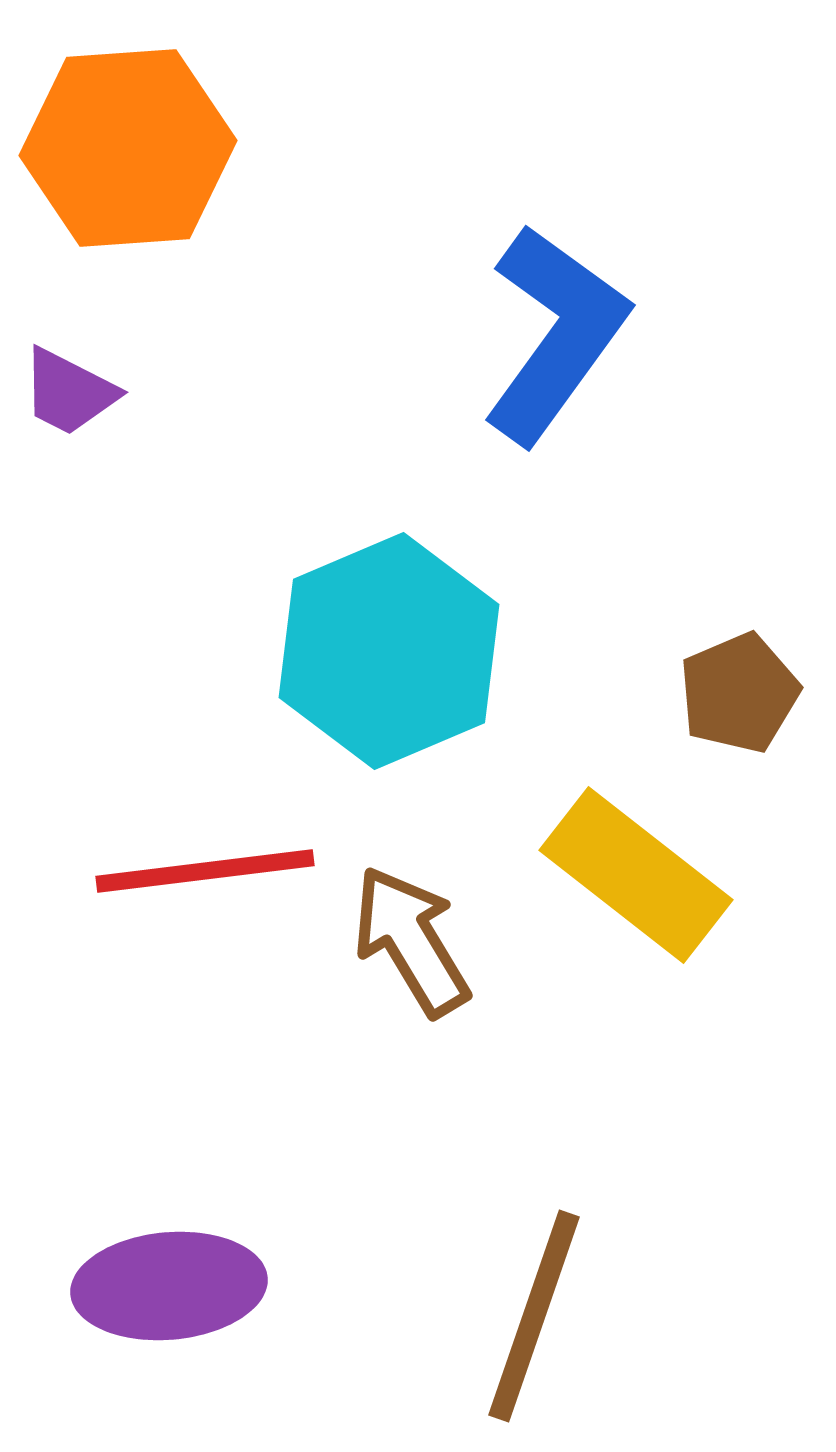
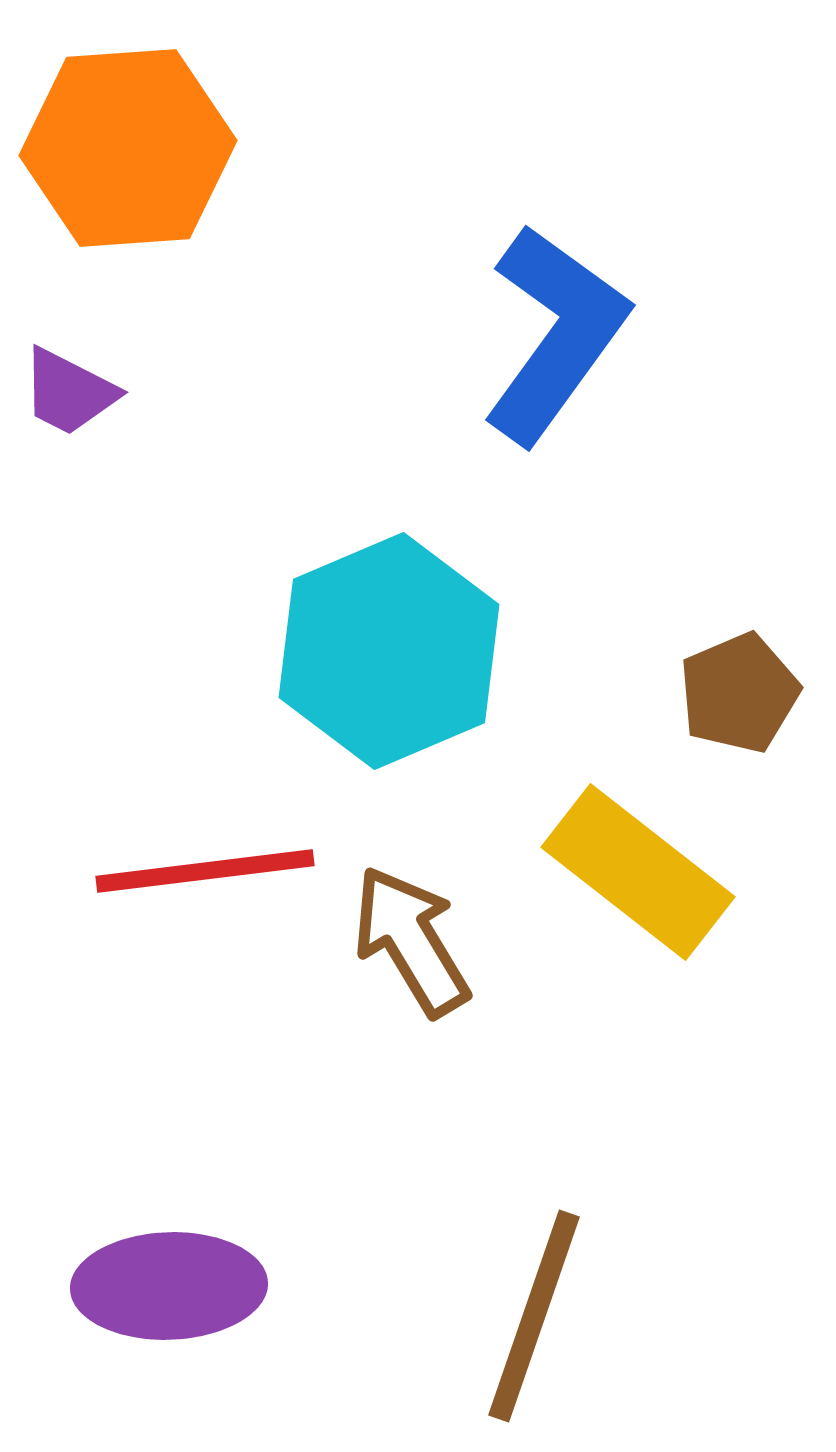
yellow rectangle: moved 2 px right, 3 px up
purple ellipse: rotated 3 degrees clockwise
